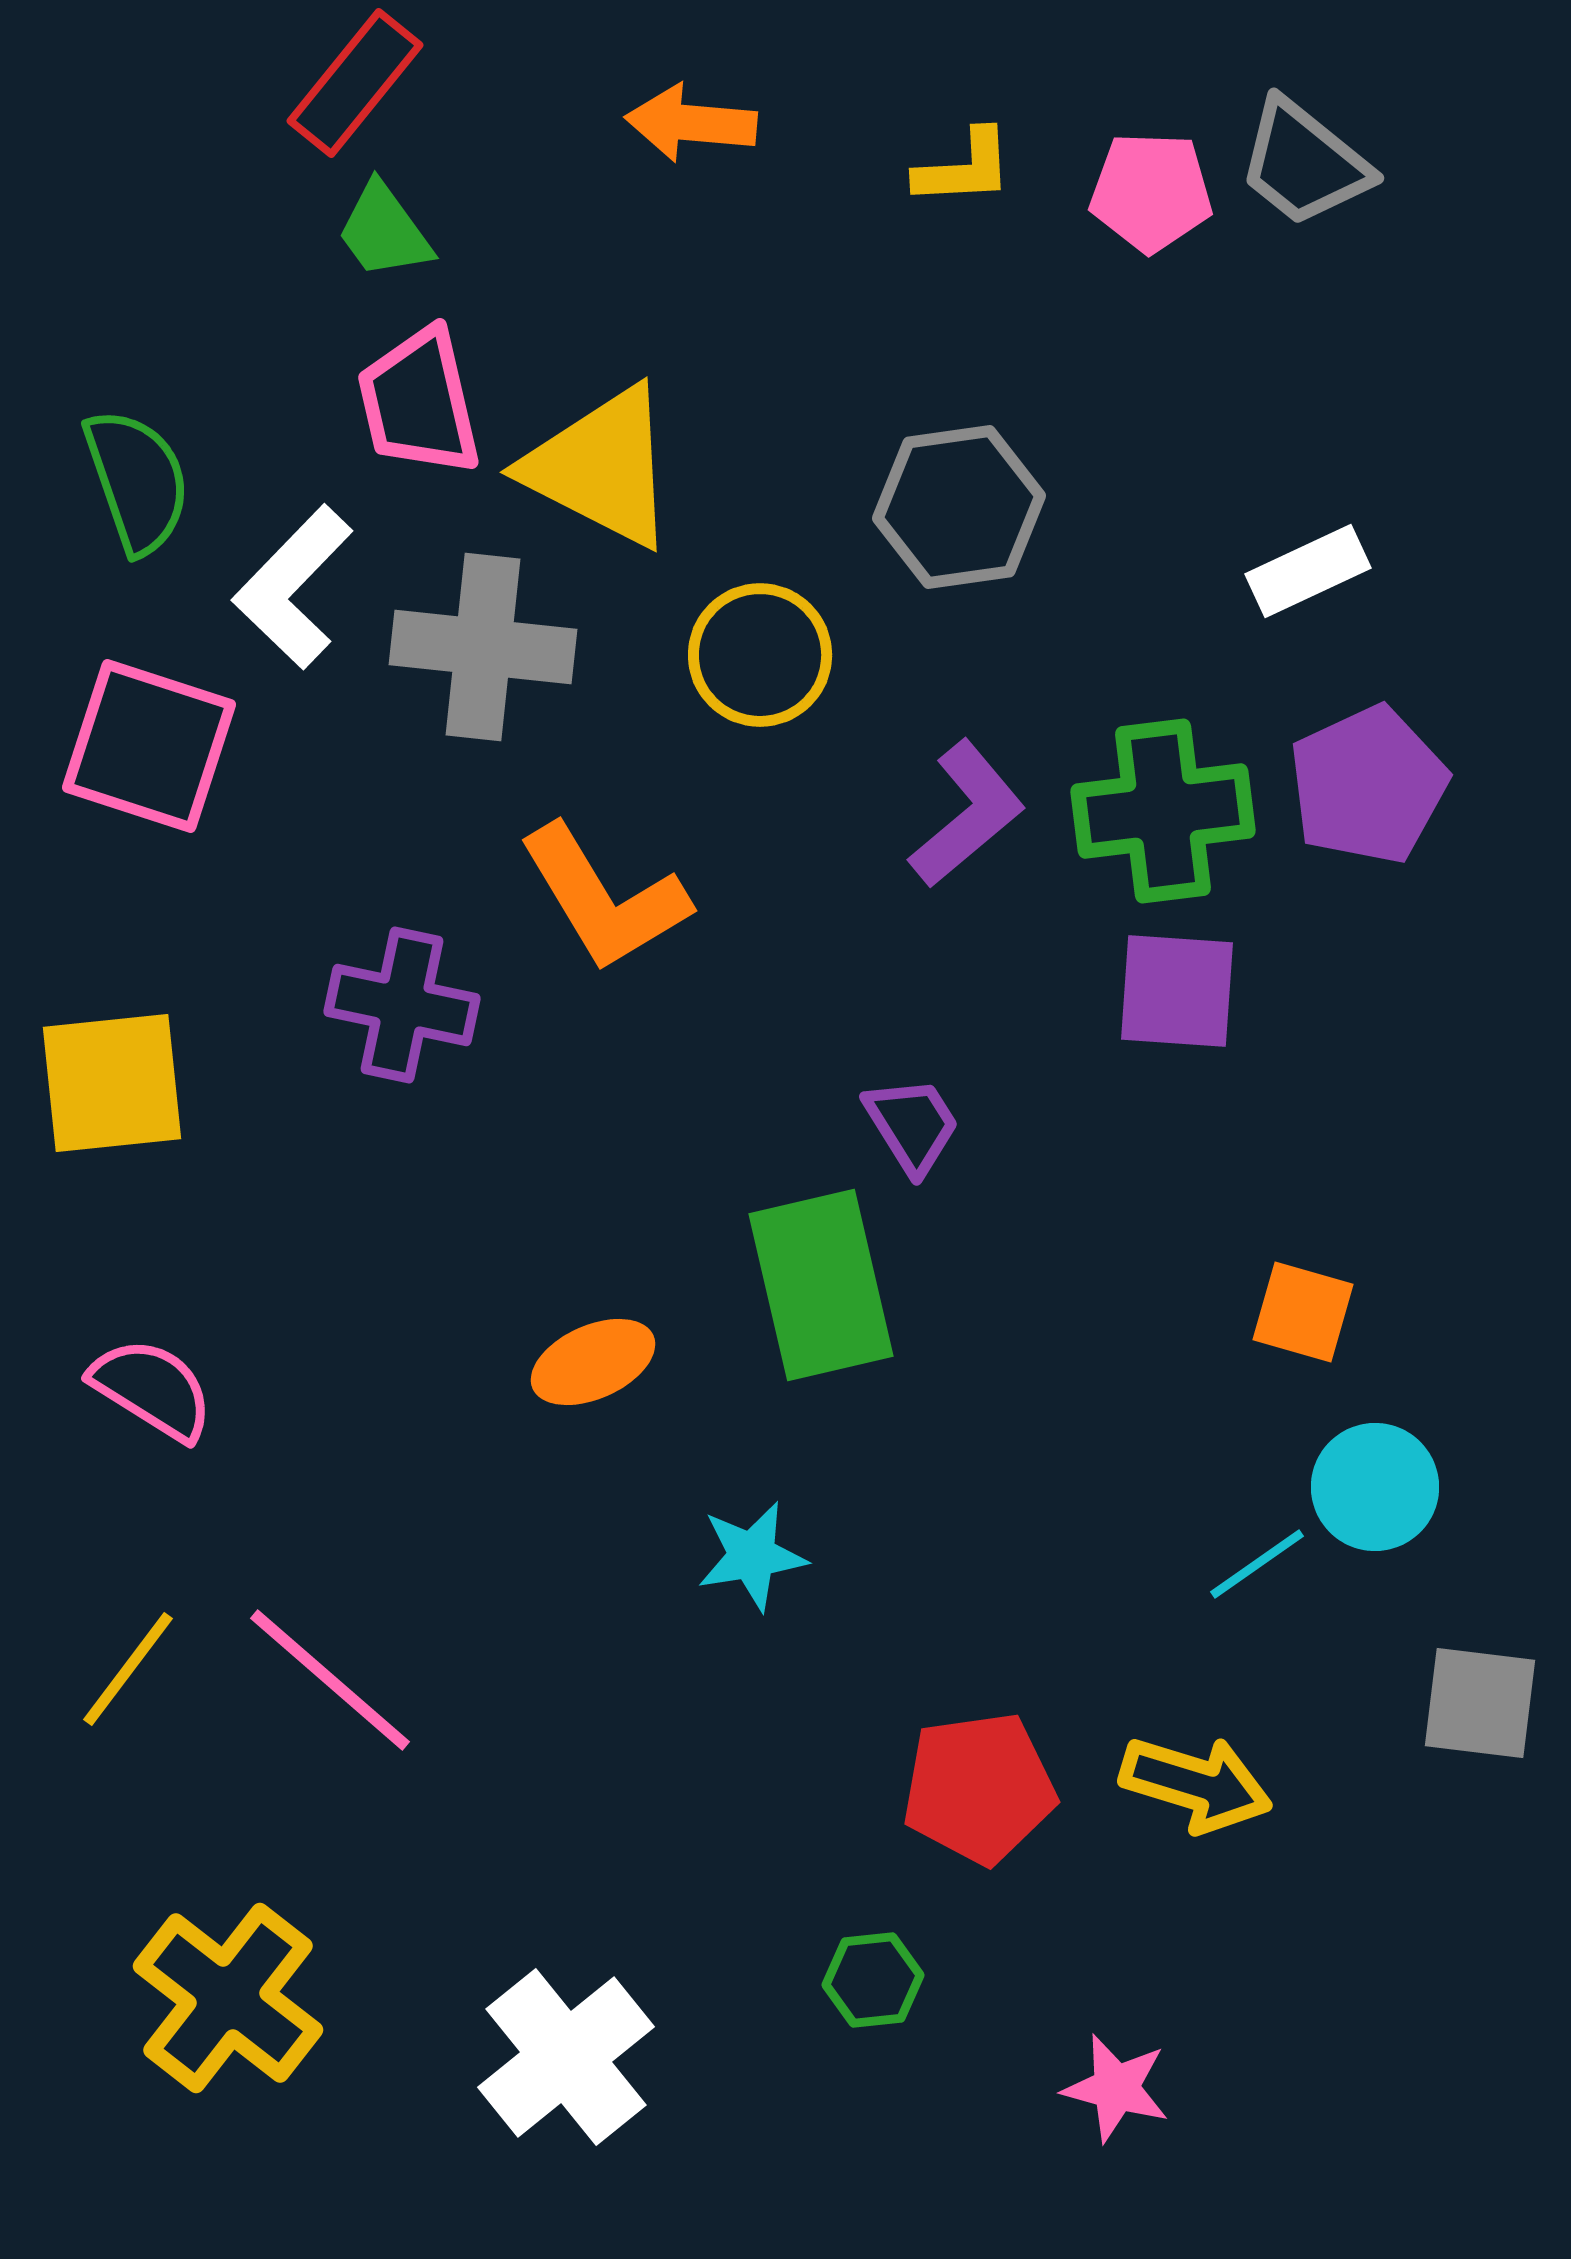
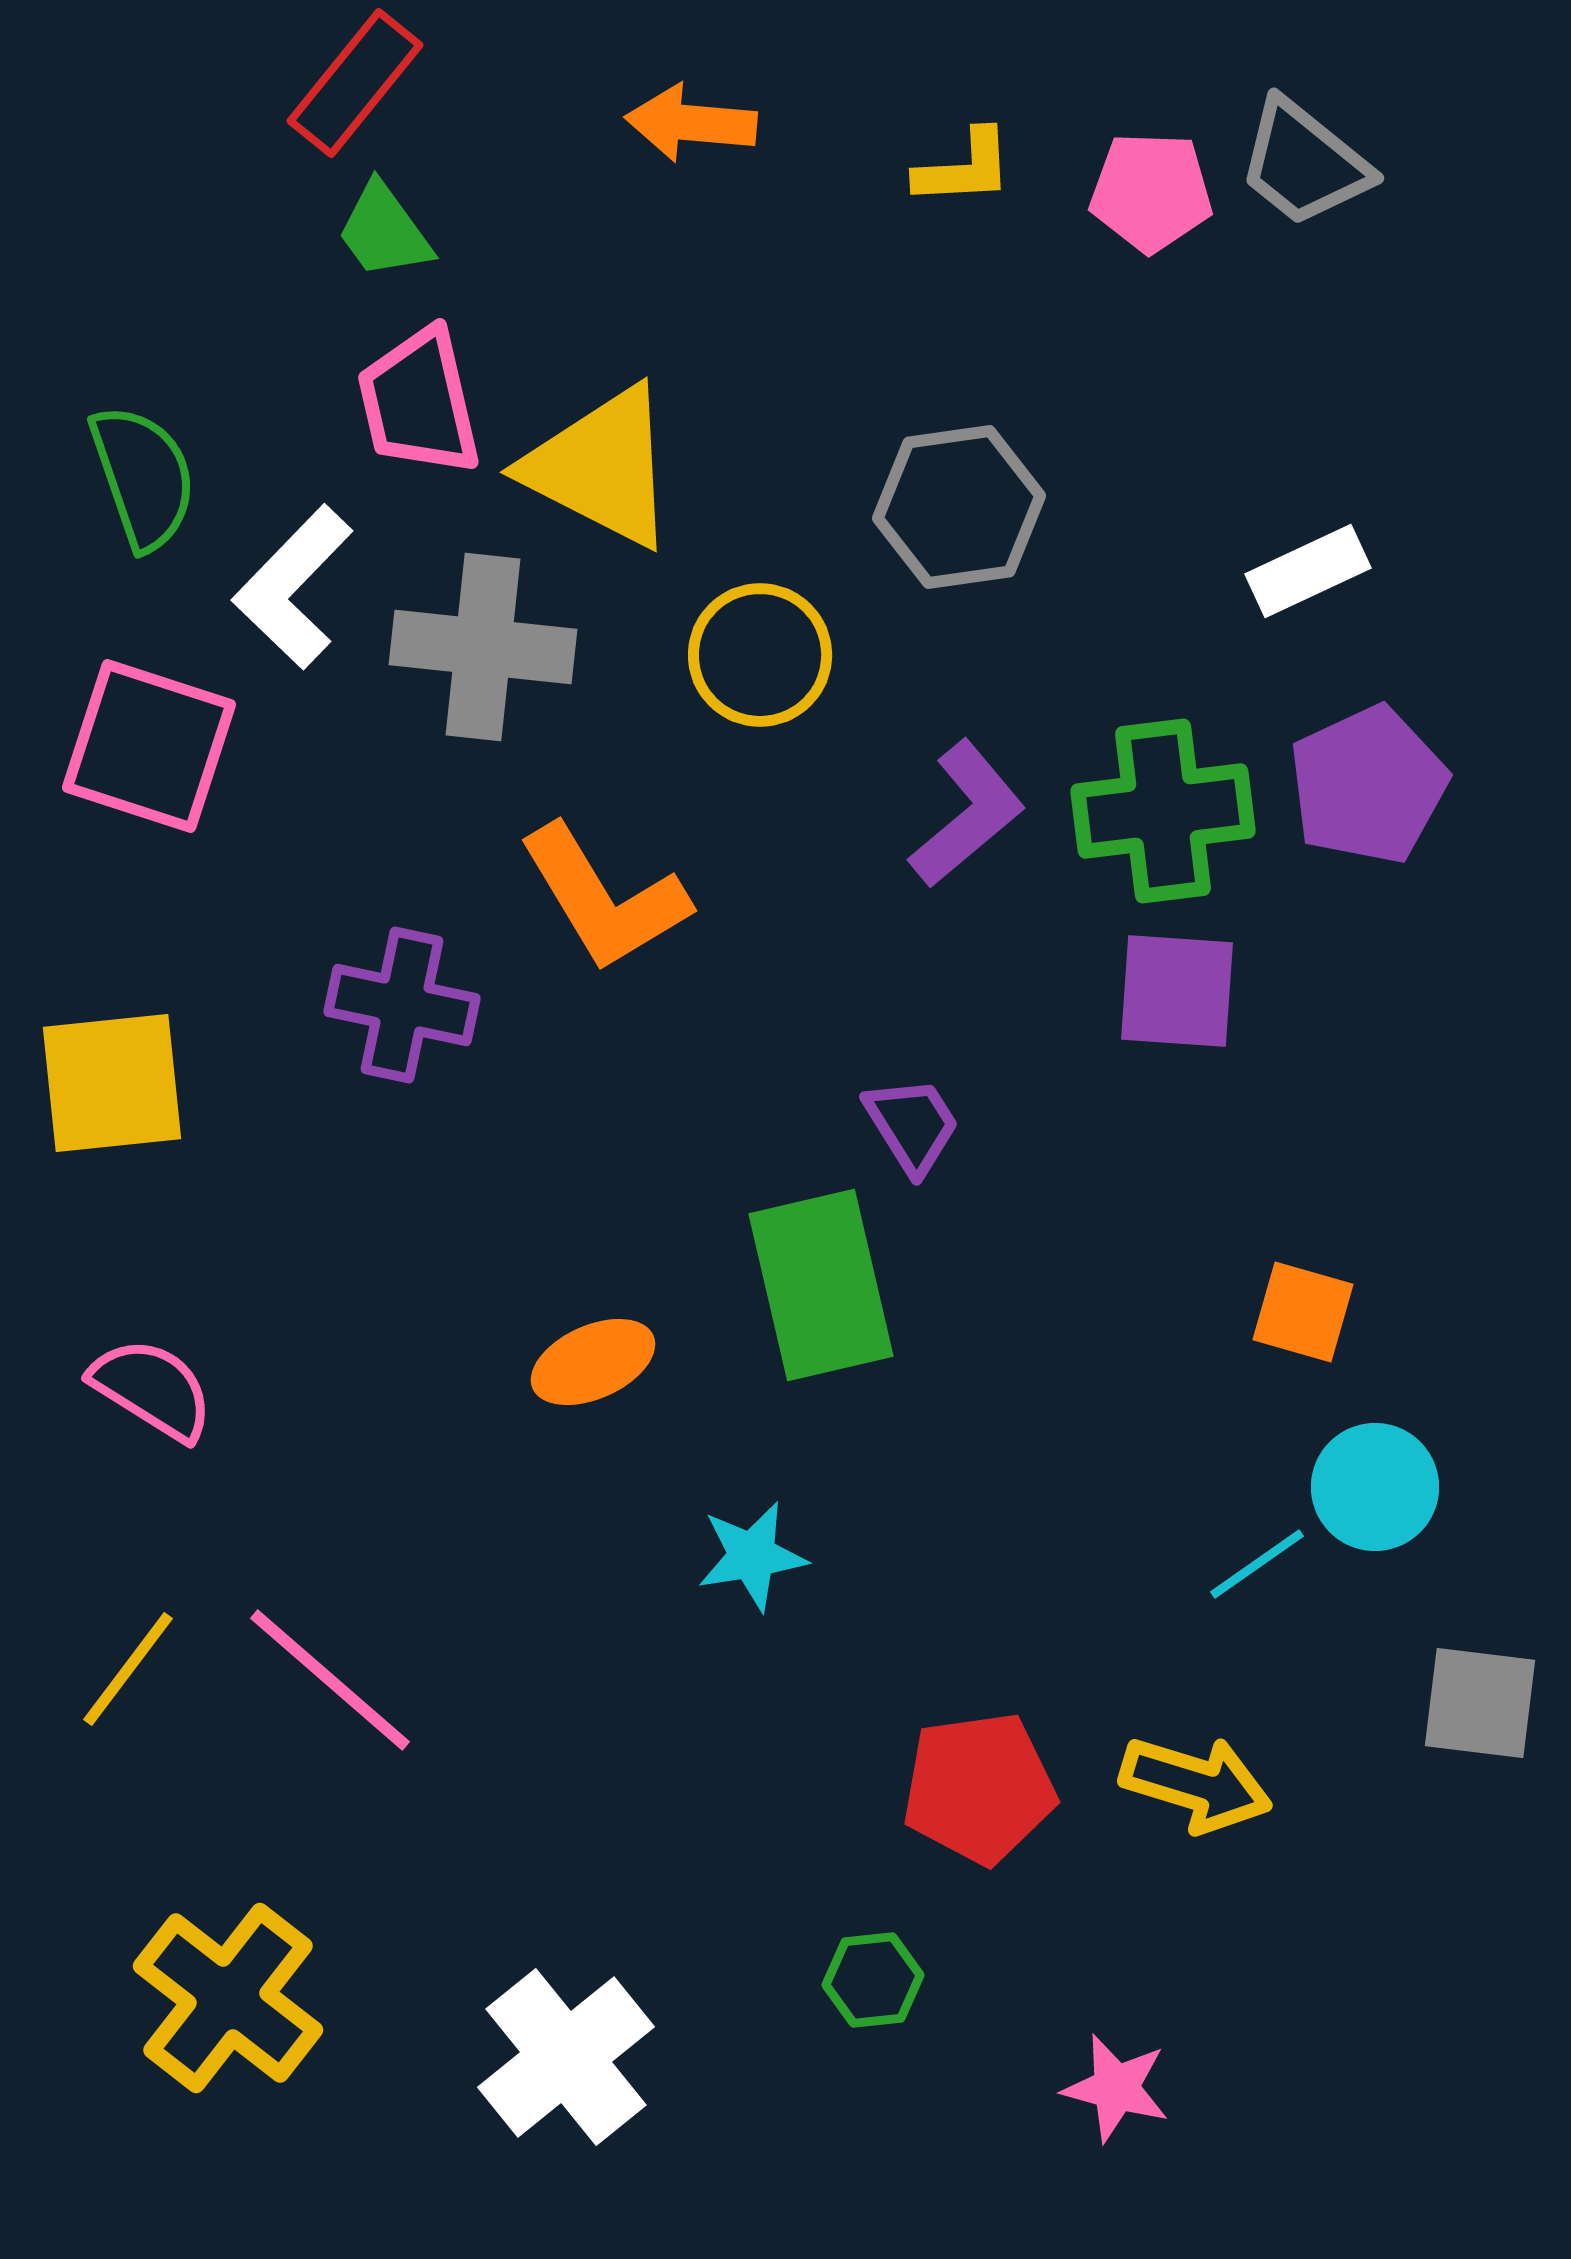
green semicircle: moved 6 px right, 4 px up
